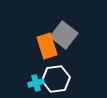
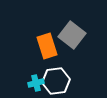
gray square: moved 8 px right
white hexagon: moved 2 px down
